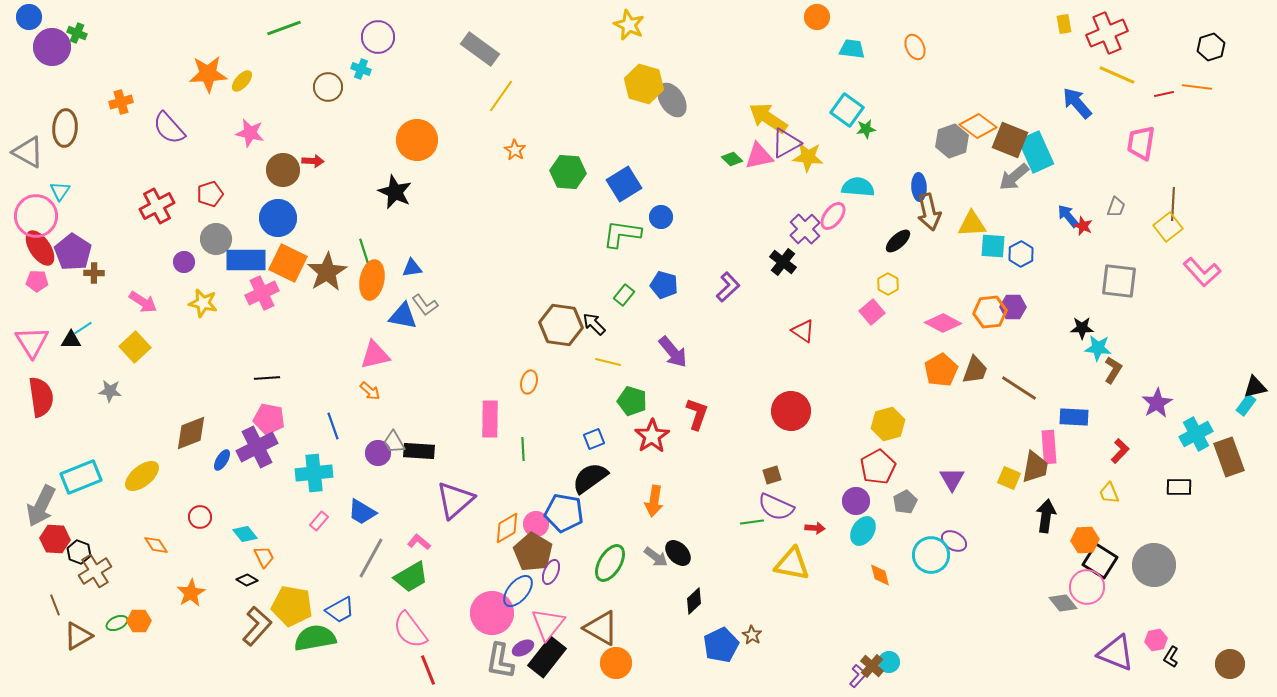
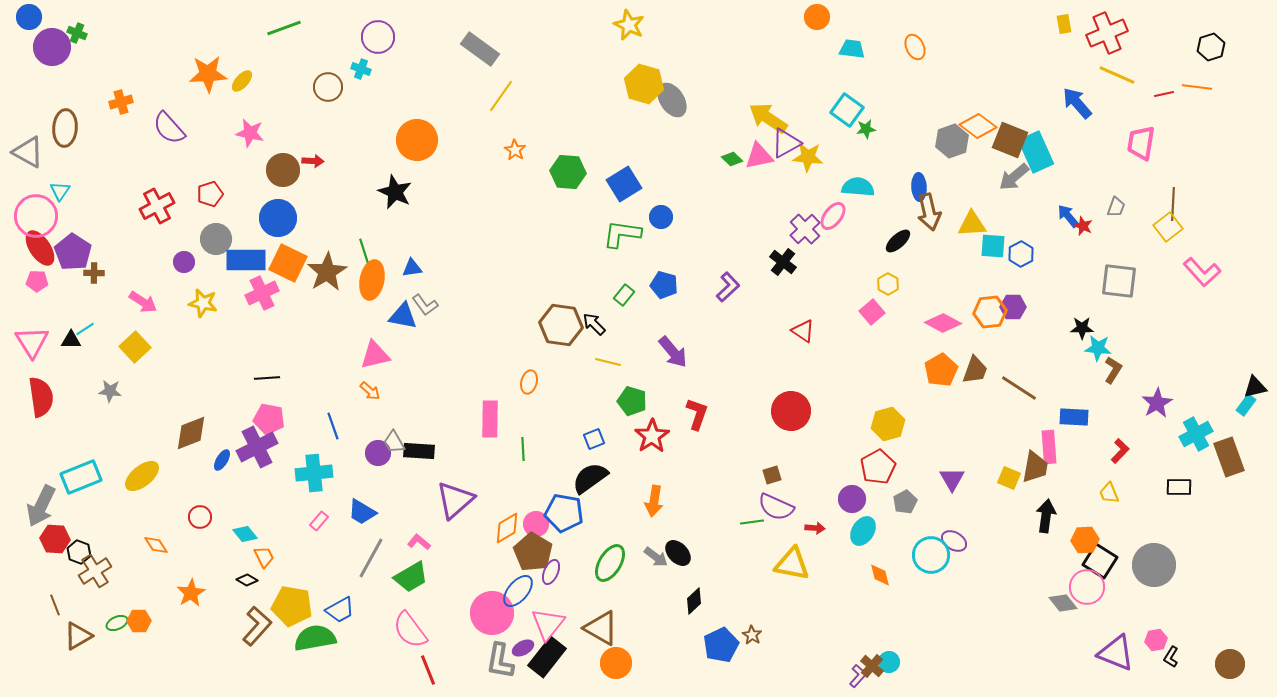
cyan line at (83, 328): moved 2 px right, 1 px down
purple circle at (856, 501): moved 4 px left, 2 px up
